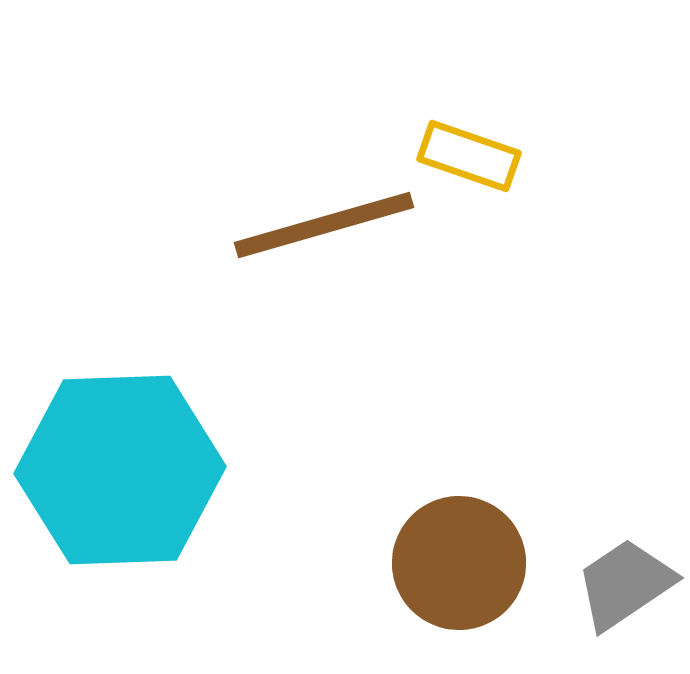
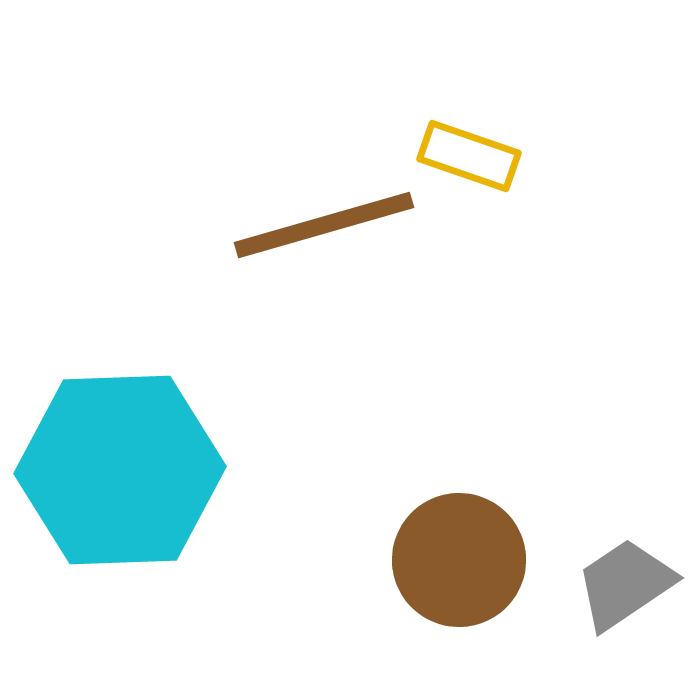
brown circle: moved 3 px up
